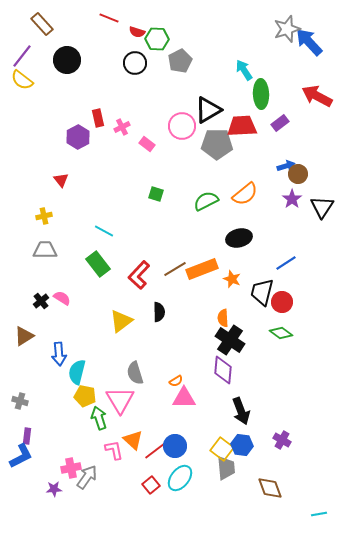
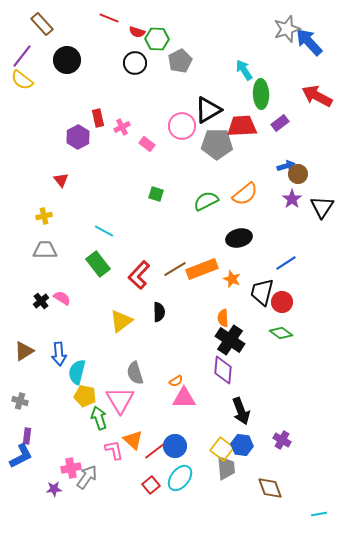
brown triangle at (24, 336): moved 15 px down
